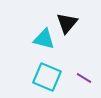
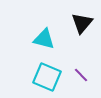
black triangle: moved 15 px right
purple line: moved 3 px left, 3 px up; rotated 14 degrees clockwise
